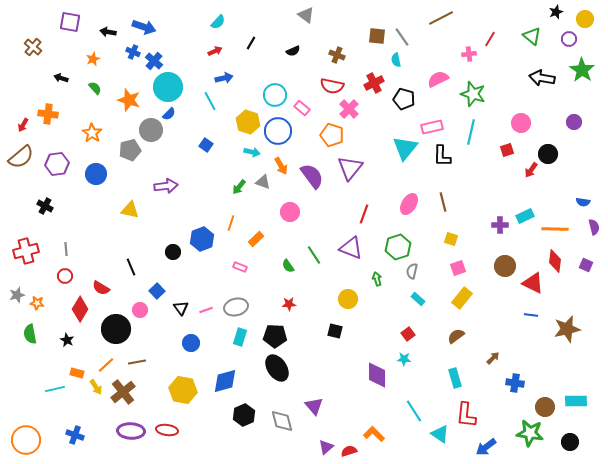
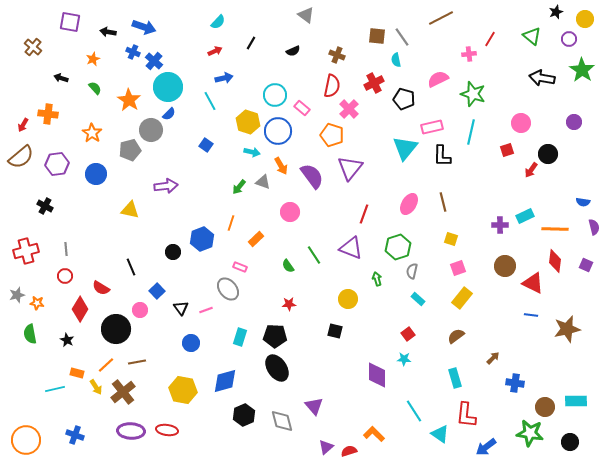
red semicircle at (332, 86): rotated 90 degrees counterclockwise
orange star at (129, 100): rotated 15 degrees clockwise
gray ellipse at (236, 307): moved 8 px left, 18 px up; rotated 65 degrees clockwise
